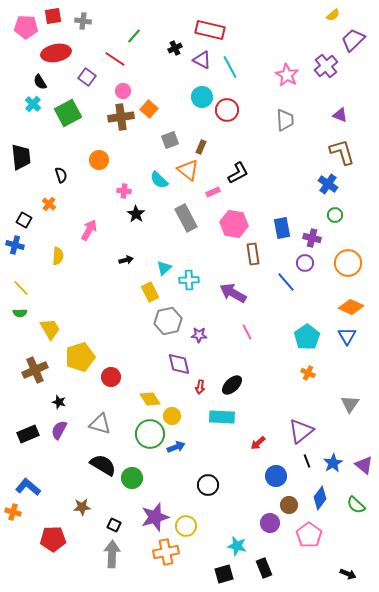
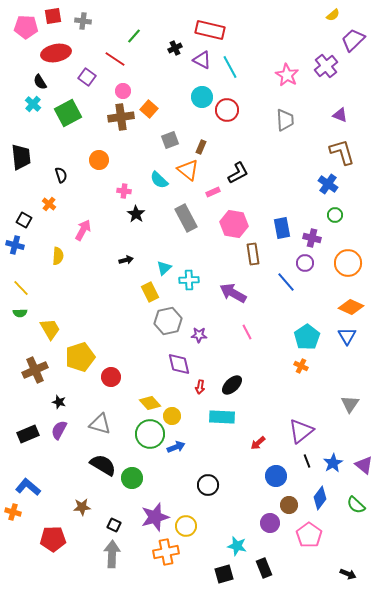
pink arrow at (89, 230): moved 6 px left
orange cross at (308, 373): moved 7 px left, 7 px up
yellow diamond at (150, 399): moved 4 px down; rotated 10 degrees counterclockwise
